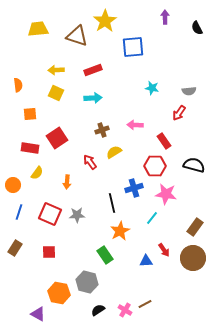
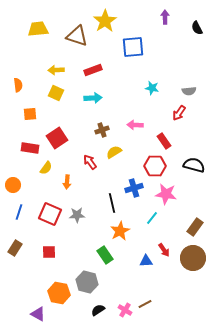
yellow semicircle at (37, 173): moved 9 px right, 5 px up
